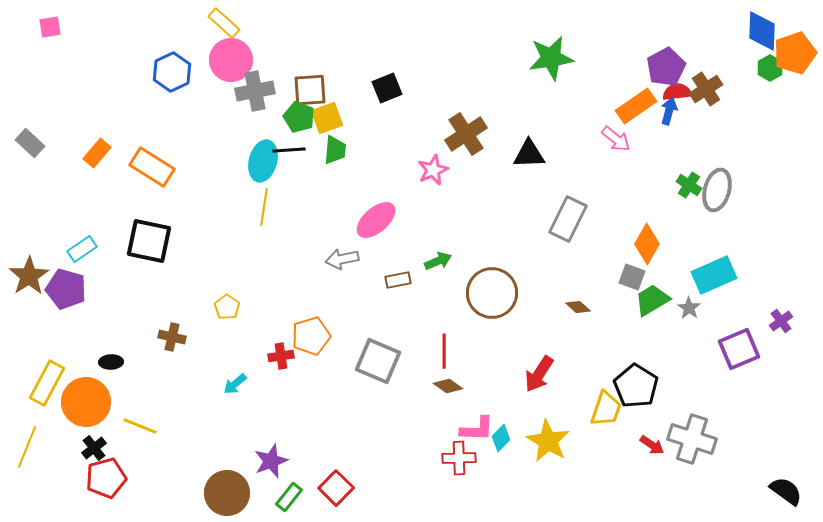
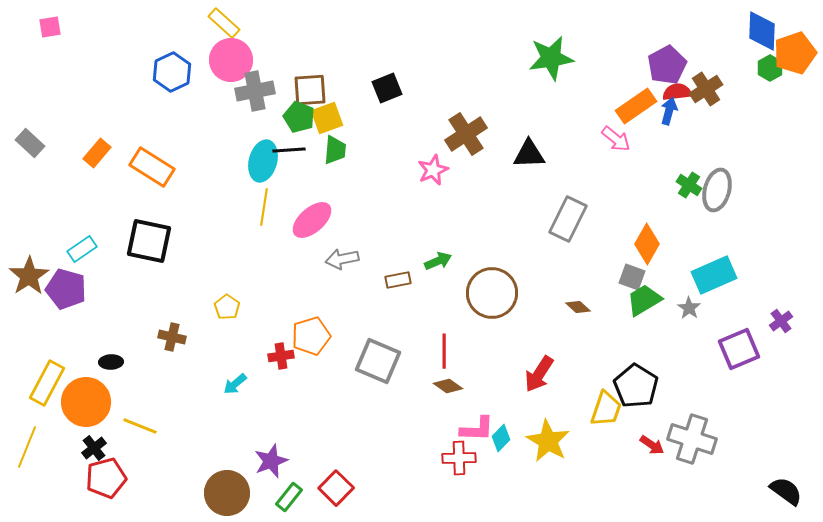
purple pentagon at (666, 67): moved 1 px right, 2 px up
pink ellipse at (376, 220): moved 64 px left
green trapezoid at (652, 300): moved 8 px left
